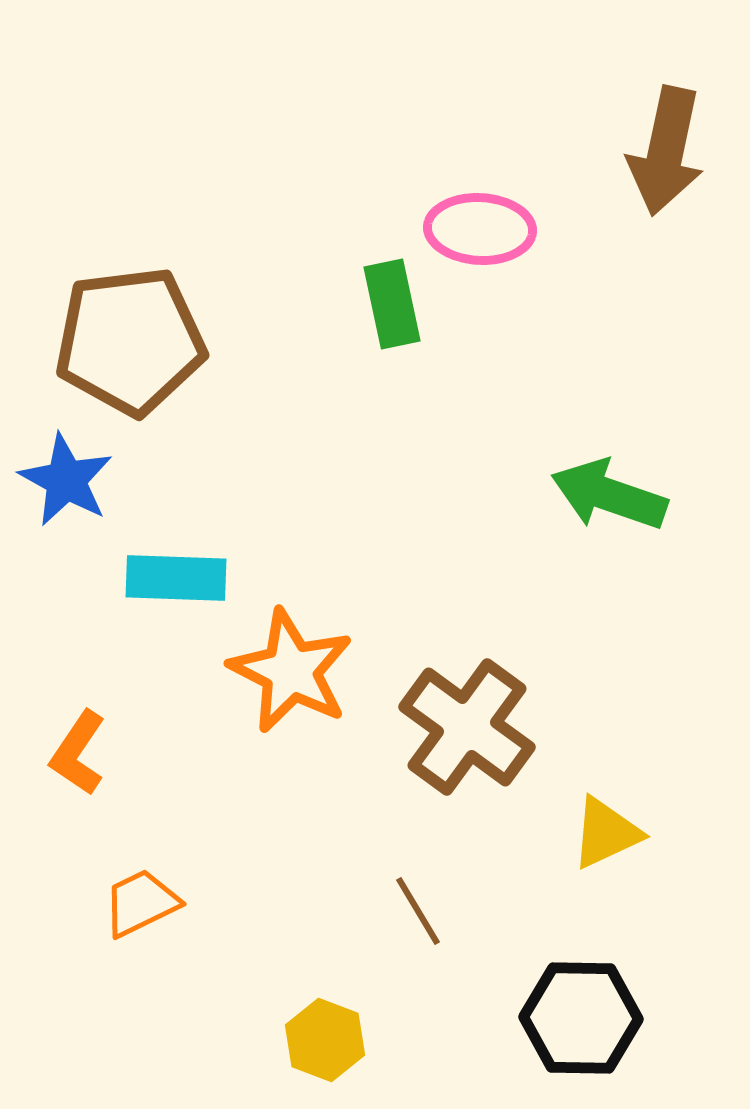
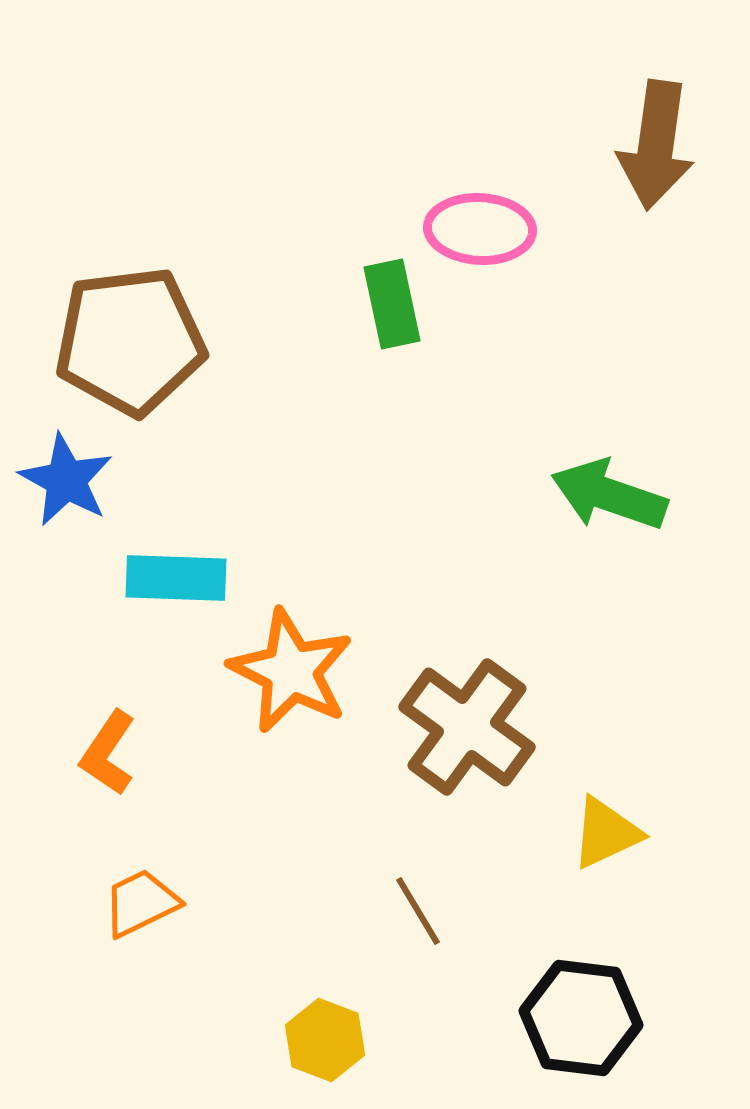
brown arrow: moved 10 px left, 6 px up; rotated 4 degrees counterclockwise
orange L-shape: moved 30 px right
black hexagon: rotated 6 degrees clockwise
